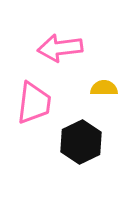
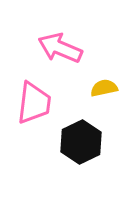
pink arrow: rotated 30 degrees clockwise
yellow semicircle: rotated 12 degrees counterclockwise
